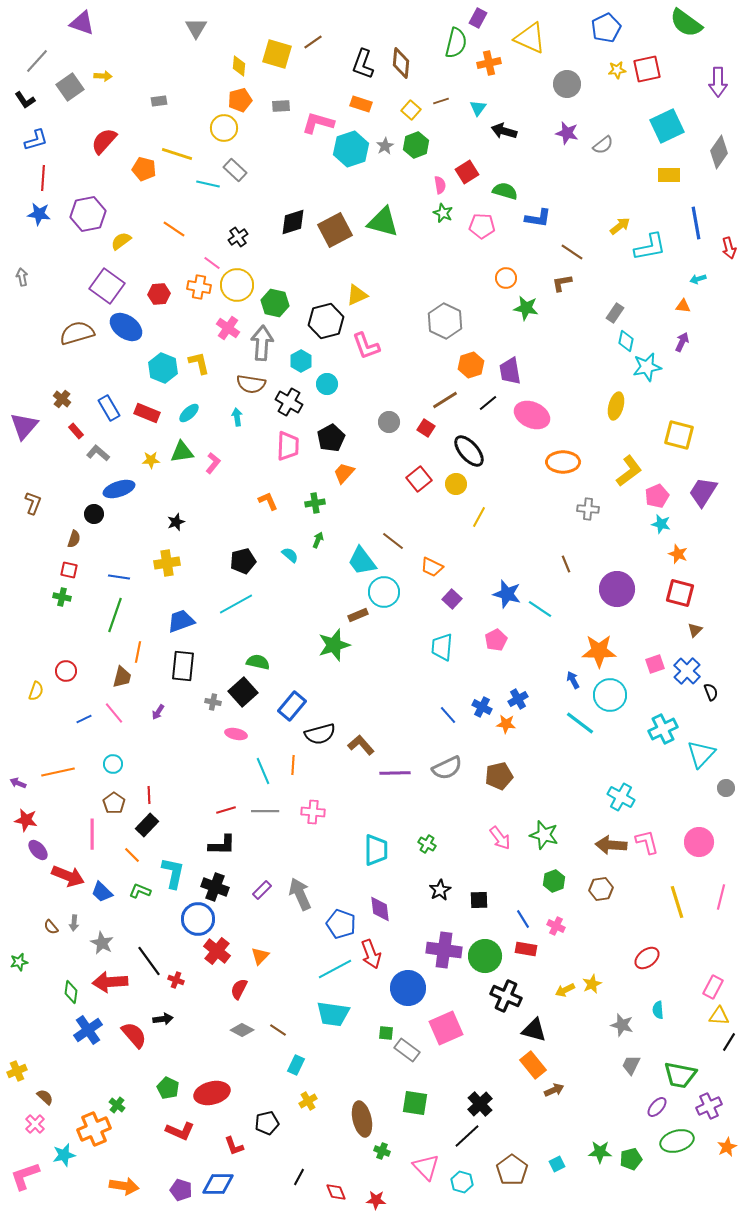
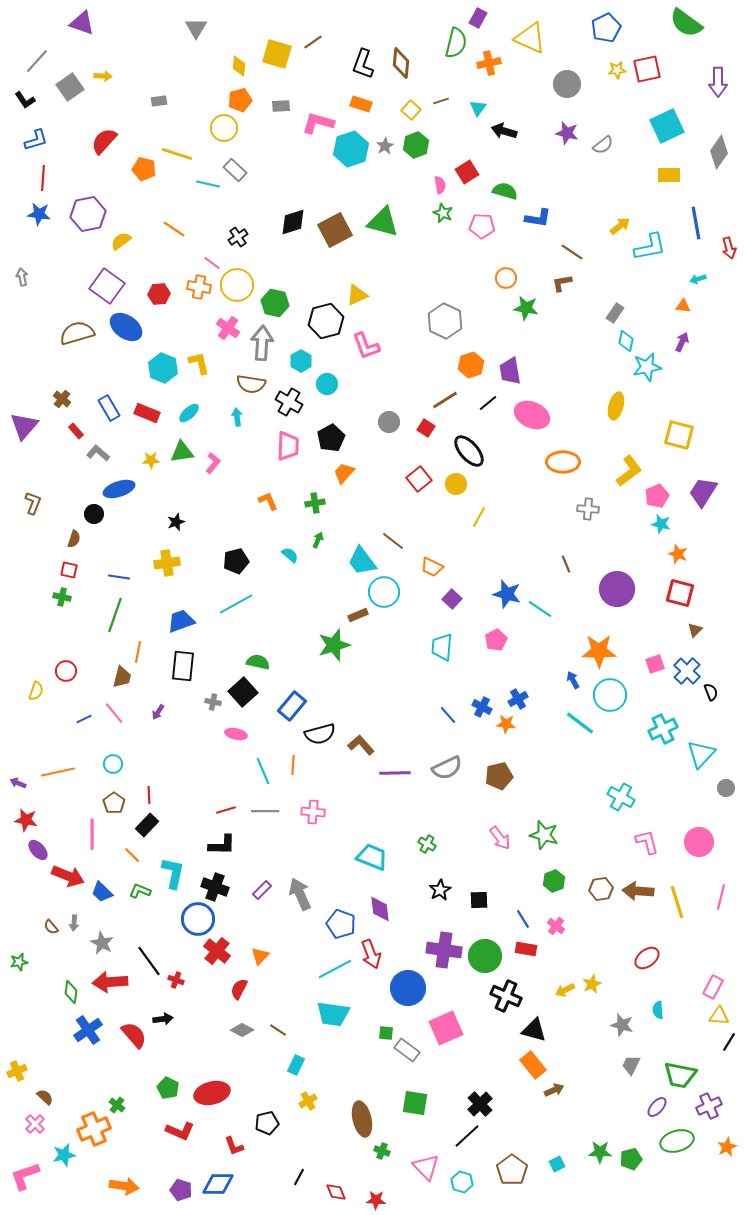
black pentagon at (243, 561): moved 7 px left
brown arrow at (611, 845): moved 27 px right, 46 px down
cyan trapezoid at (376, 850): moved 4 px left, 7 px down; rotated 68 degrees counterclockwise
pink cross at (556, 926): rotated 12 degrees clockwise
